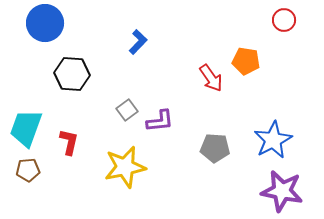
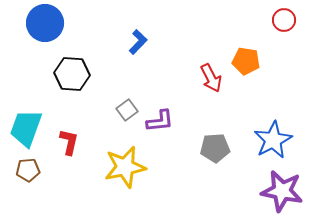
red arrow: rotated 8 degrees clockwise
gray pentagon: rotated 8 degrees counterclockwise
